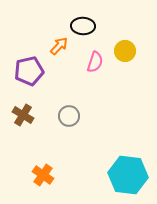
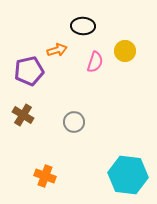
orange arrow: moved 2 px left, 4 px down; rotated 30 degrees clockwise
gray circle: moved 5 px right, 6 px down
orange cross: moved 2 px right, 1 px down; rotated 15 degrees counterclockwise
